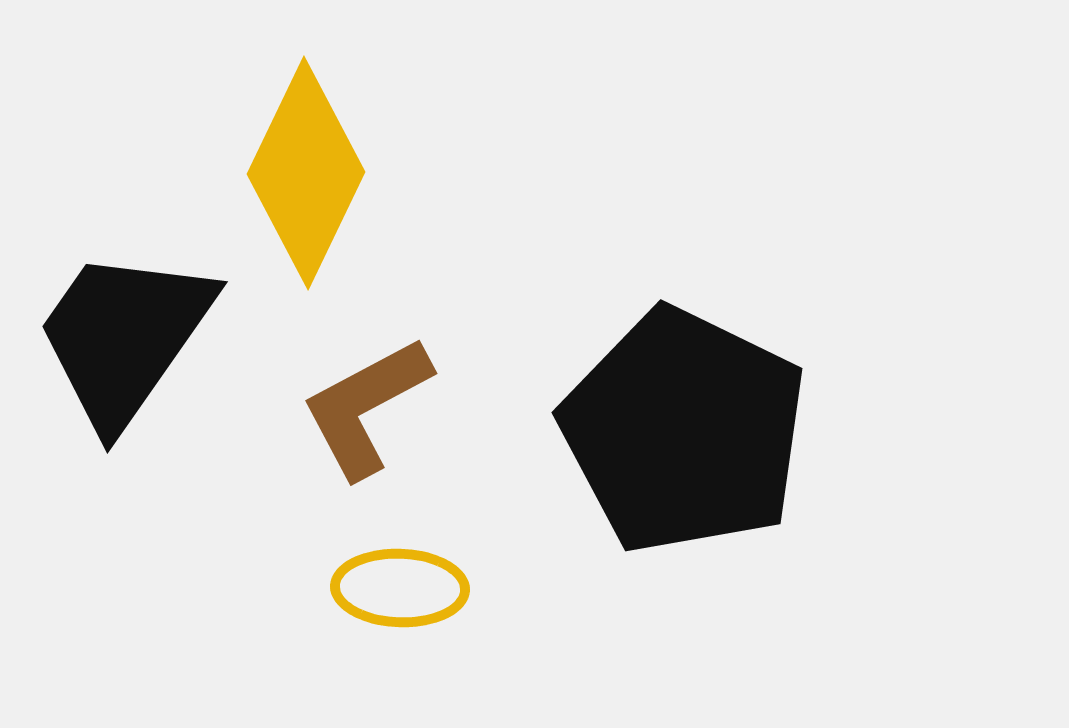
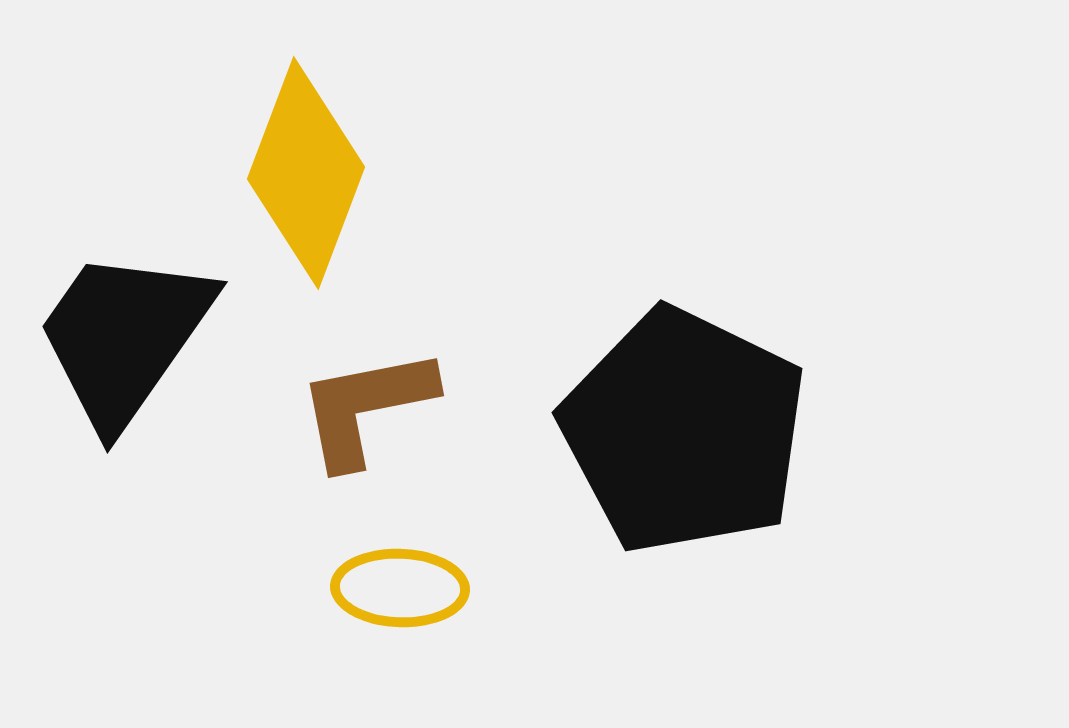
yellow diamond: rotated 5 degrees counterclockwise
brown L-shape: rotated 17 degrees clockwise
